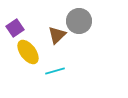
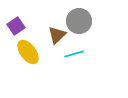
purple square: moved 1 px right, 2 px up
cyan line: moved 19 px right, 17 px up
